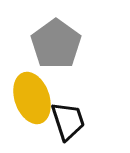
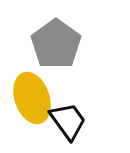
black trapezoid: rotated 18 degrees counterclockwise
